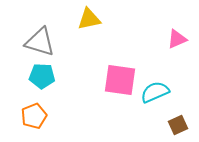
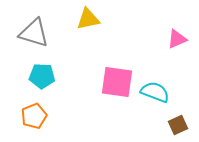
yellow triangle: moved 1 px left
gray triangle: moved 6 px left, 9 px up
pink square: moved 3 px left, 2 px down
cyan semicircle: rotated 44 degrees clockwise
